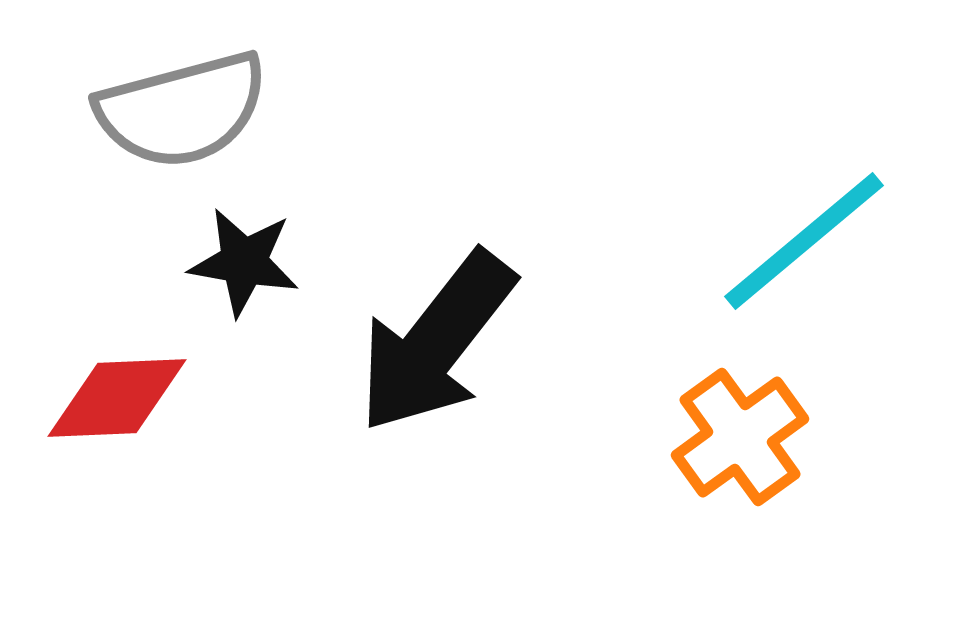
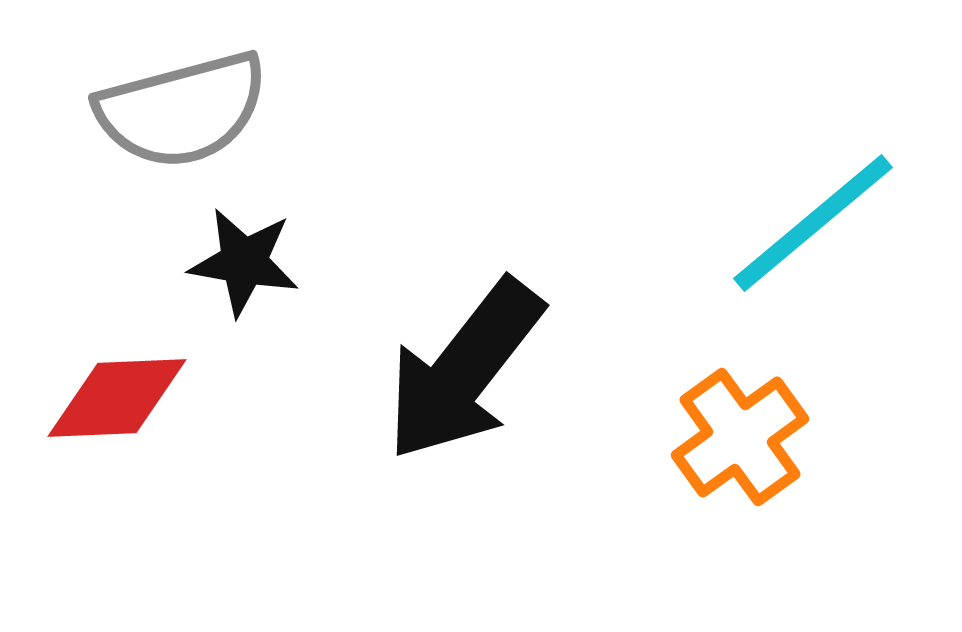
cyan line: moved 9 px right, 18 px up
black arrow: moved 28 px right, 28 px down
